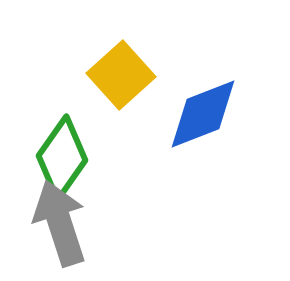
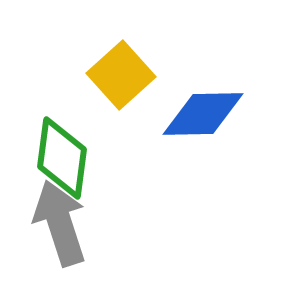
blue diamond: rotated 20 degrees clockwise
green diamond: rotated 28 degrees counterclockwise
